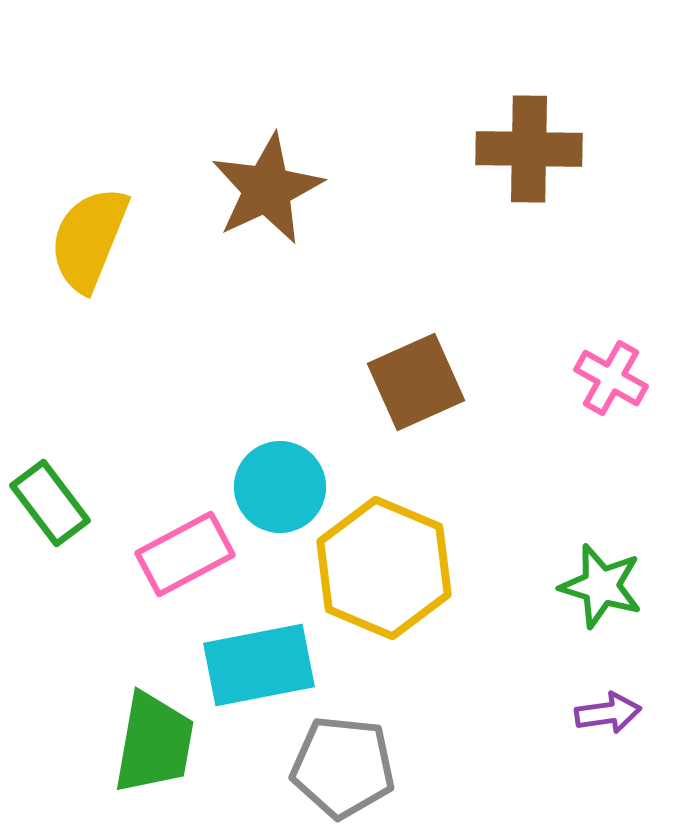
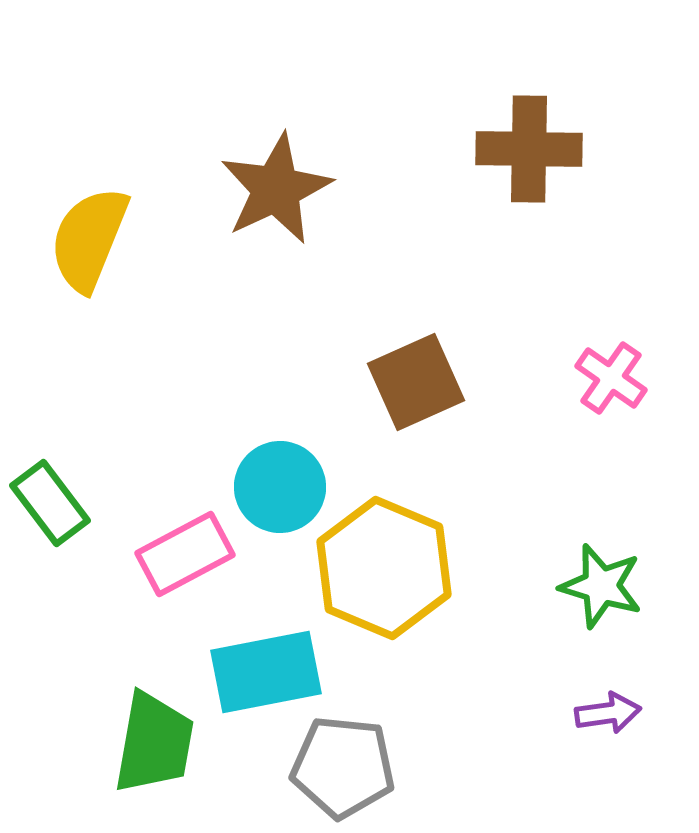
brown star: moved 9 px right
pink cross: rotated 6 degrees clockwise
cyan rectangle: moved 7 px right, 7 px down
